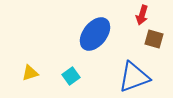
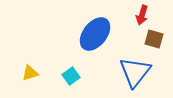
blue triangle: moved 1 px right, 5 px up; rotated 32 degrees counterclockwise
